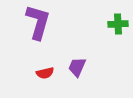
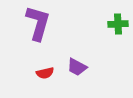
purple L-shape: moved 1 px down
purple trapezoid: rotated 85 degrees counterclockwise
